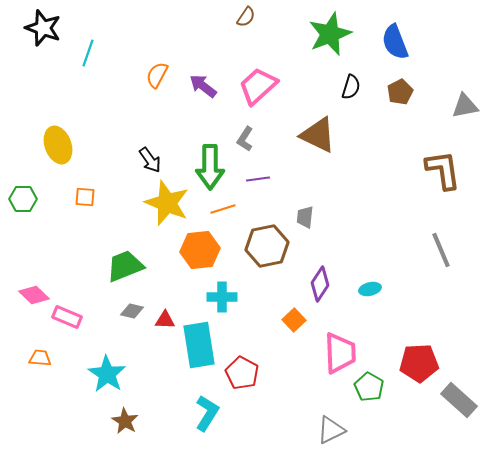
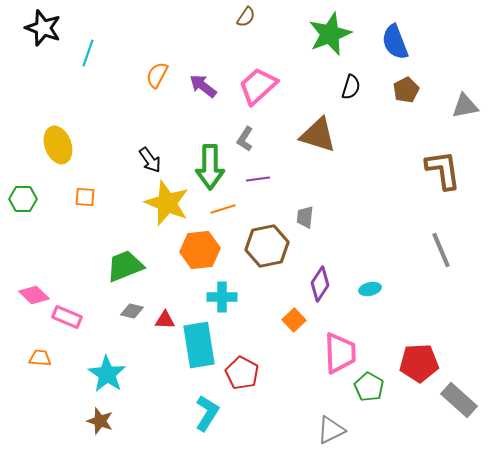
brown pentagon at (400, 92): moved 6 px right, 2 px up
brown triangle at (318, 135): rotated 9 degrees counterclockwise
brown star at (125, 421): moved 25 px left; rotated 12 degrees counterclockwise
